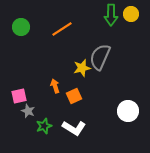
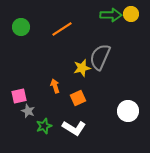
green arrow: rotated 90 degrees counterclockwise
orange square: moved 4 px right, 2 px down
